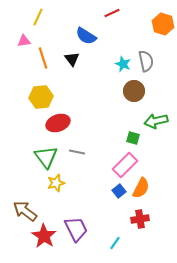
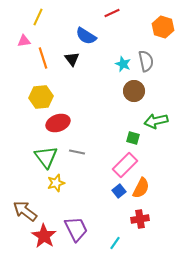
orange hexagon: moved 3 px down
